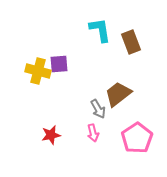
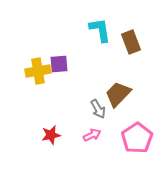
yellow cross: rotated 25 degrees counterclockwise
brown trapezoid: rotated 8 degrees counterclockwise
pink arrow: moved 1 px left, 2 px down; rotated 102 degrees counterclockwise
